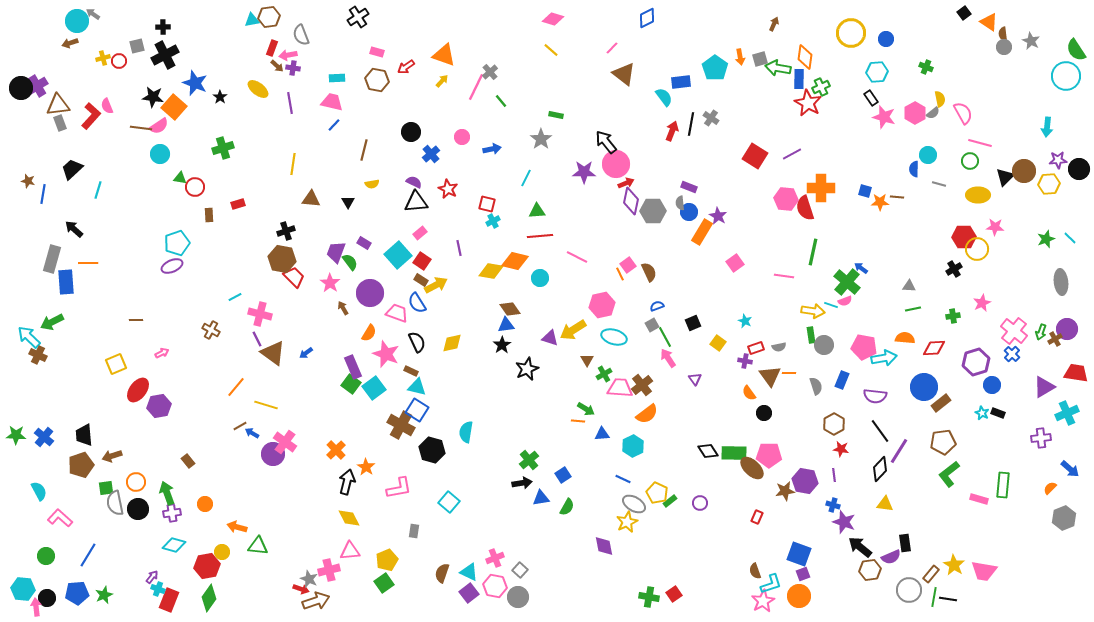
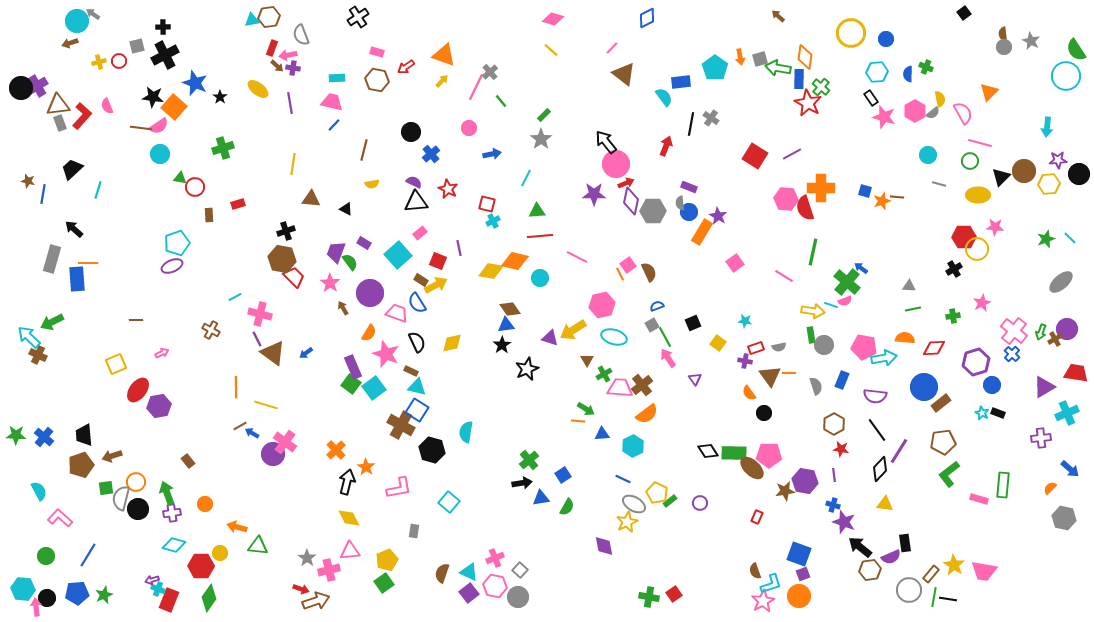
orange triangle at (989, 22): moved 70 px down; rotated 42 degrees clockwise
brown arrow at (774, 24): moved 4 px right, 8 px up; rotated 72 degrees counterclockwise
yellow cross at (103, 58): moved 4 px left, 4 px down
green cross at (821, 87): rotated 24 degrees counterclockwise
pink hexagon at (915, 113): moved 2 px up
green rectangle at (556, 115): moved 12 px left; rotated 56 degrees counterclockwise
red L-shape at (91, 116): moved 9 px left
red arrow at (672, 131): moved 6 px left, 15 px down
pink circle at (462, 137): moved 7 px right, 9 px up
blue arrow at (492, 149): moved 5 px down
blue semicircle at (914, 169): moved 6 px left, 95 px up
black circle at (1079, 169): moved 5 px down
purple star at (584, 172): moved 10 px right, 22 px down
black triangle at (1005, 177): moved 4 px left
black triangle at (348, 202): moved 2 px left, 7 px down; rotated 32 degrees counterclockwise
orange star at (880, 202): moved 2 px right, 1 px up; rotated 18 degrees counterclockwise
red square at (422, 261): moved 16 px right; rotated 12 degrees counterclockwise
pink line at (784, 276): rotated 24 degrees clockwise
blue rectangle at (66, 282): moved 11 px right, 3 px up
gray ellipse at (1061, 282): rotated 55 degrees clockwise
cyan star at (745, 321): rotated 16 degrees counterclockwise
orange line at (236, 387): rotated 40 degrees counterclockwise
black line at (880, 431): moved 3 px left, 1 px up
gray semicircle at (115, 503): moved 6 px right, 5 px up; rotated 25 degrees clockwise
gray hexagon at (1064, 518): rotated 25 degrees counterclockwise
yellow circle at (222, 552): moved 2 px left, 1 px down
red hexagon at (207, 566): moved 6 px left; rotated 10 degrees clockwise
purple arrow at (152, 577): moved 3 px down; rotated 144 degrees counterclockwise
gray star at (309, 579): moved 2 px left, 21 px up; rotated 12 degrees clockwise
